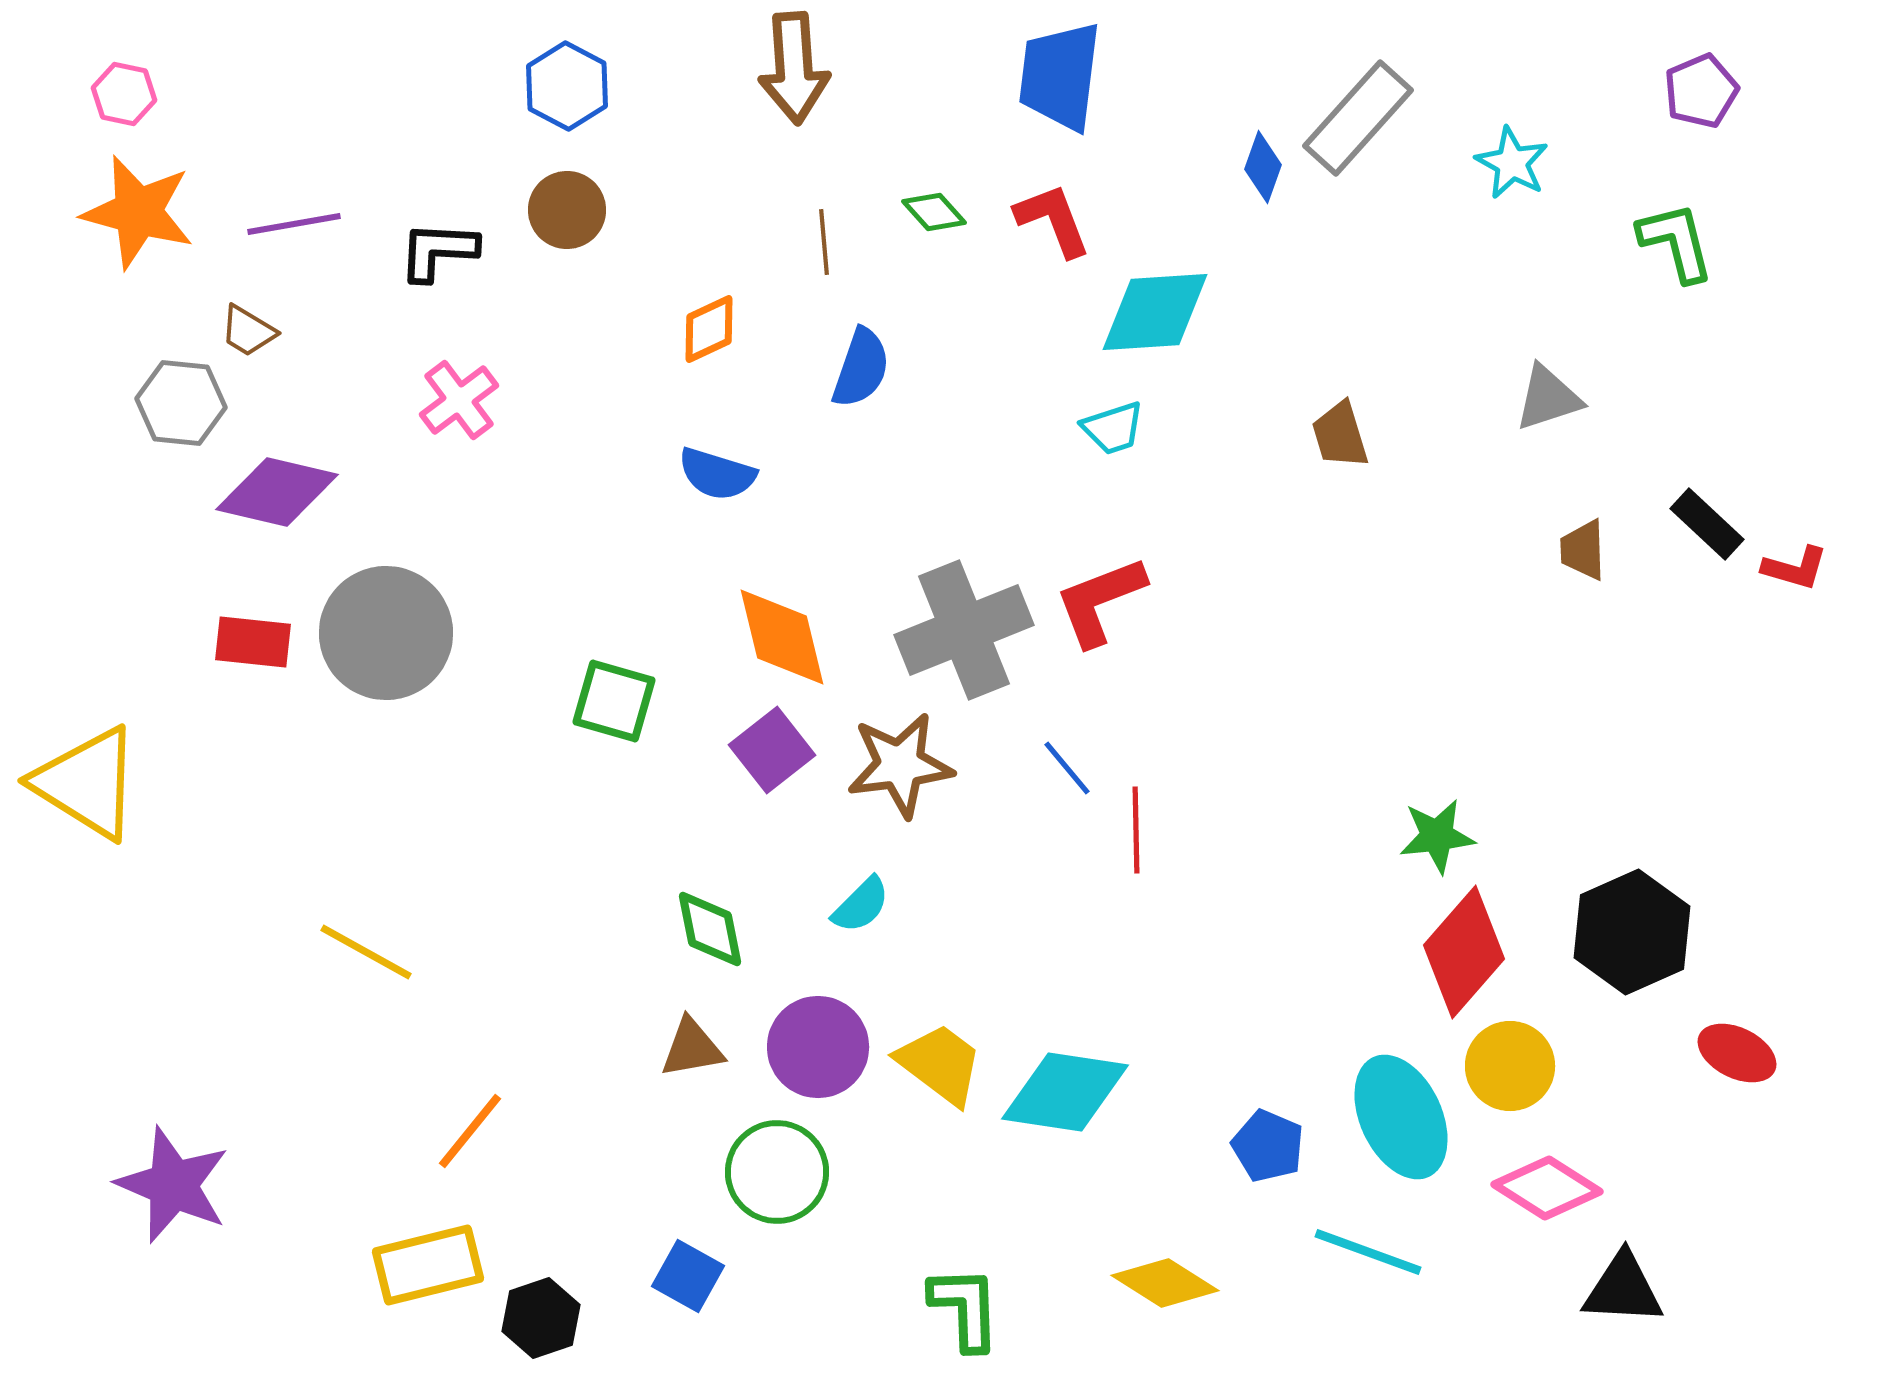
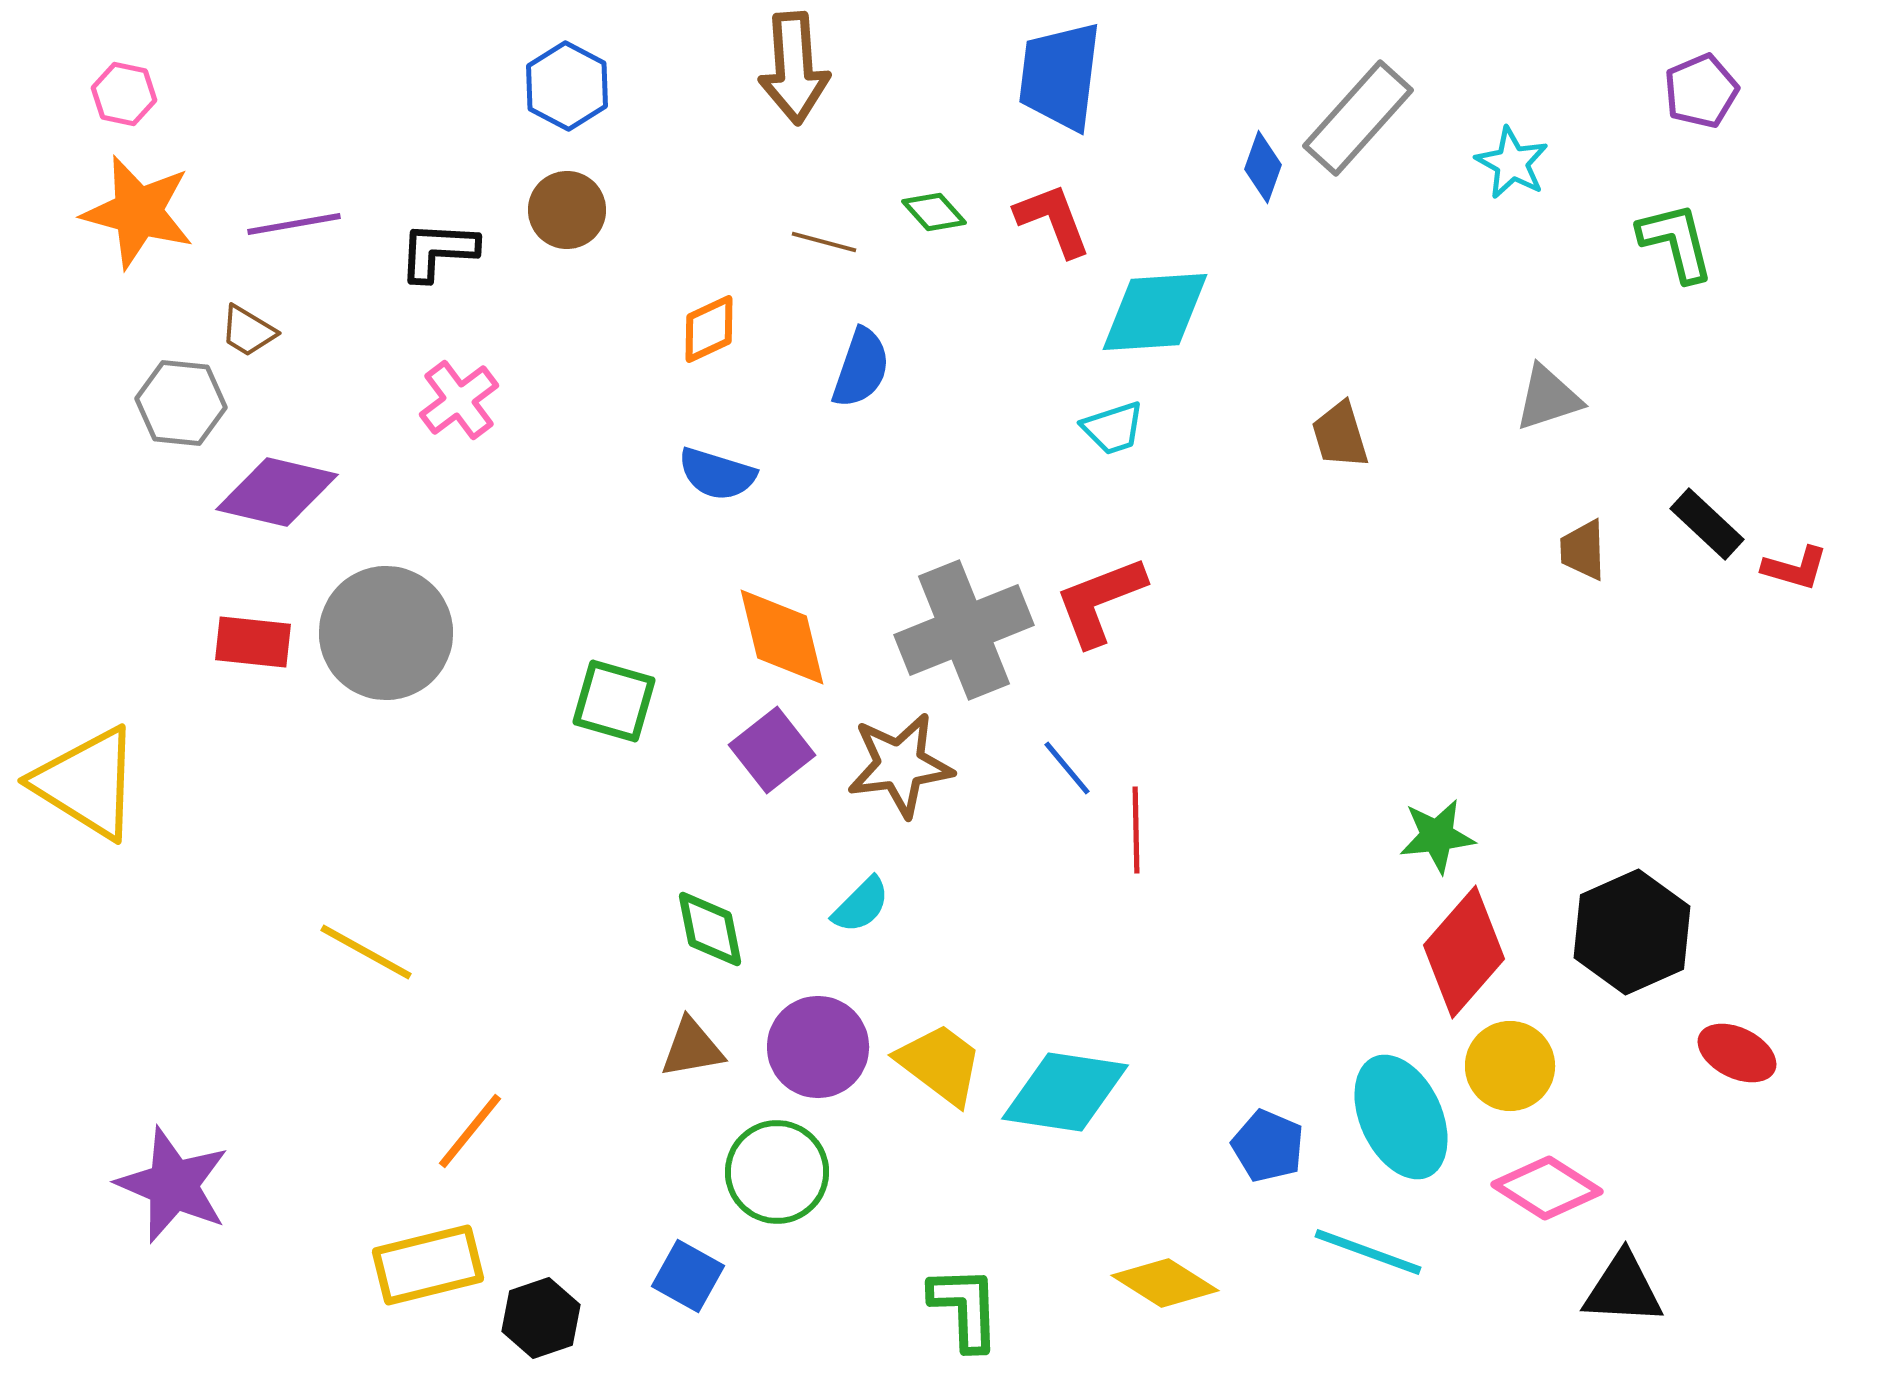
brown line at (824, 242): rotated 70 degrees counterclockwise
